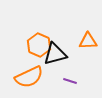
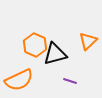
orange triangle: rotated 42 degrees counterclockwise
orange hexagon: moved 4 px left
orange semicircle: moved 10 px left, 3 px down
